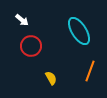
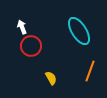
white arrow: moved 7 px down; rotated 152 degrees counterclockwise
